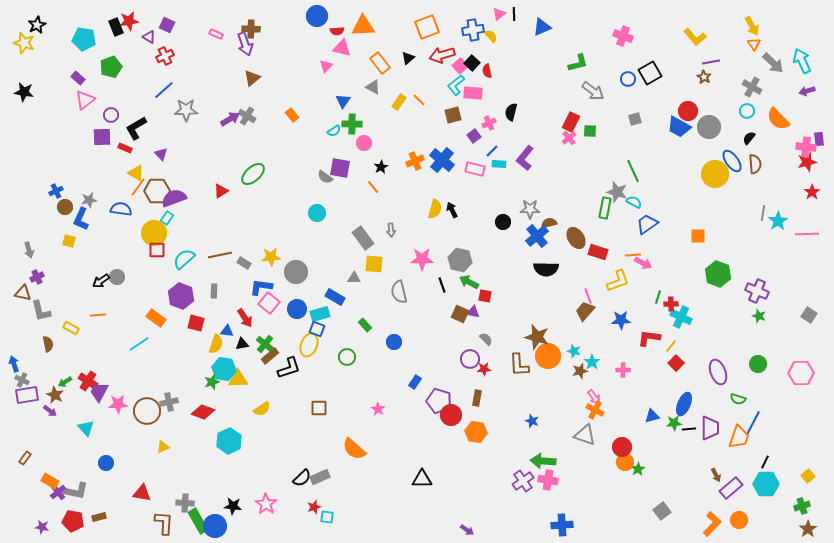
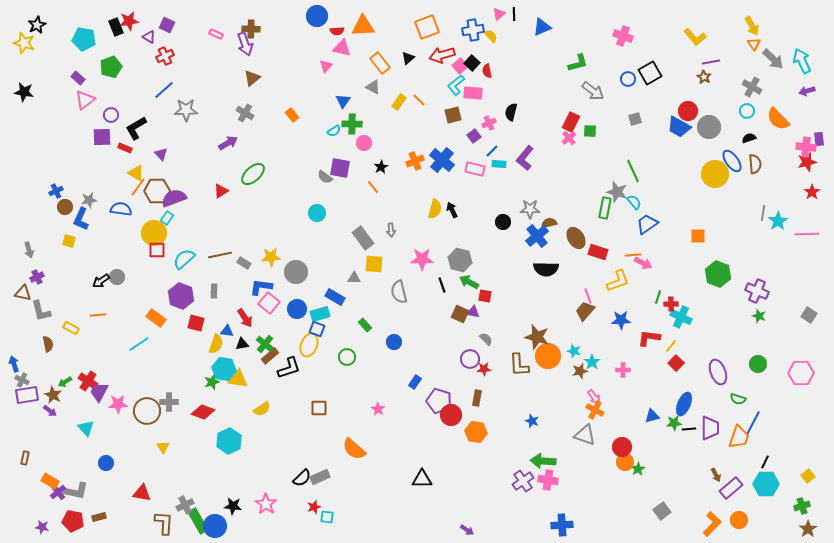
gray arrow at (773, 63): moved 4 px up
gray cross at (247, 116): moved 2 px left, 3 px up
purple arrow at (230, 119): moved 2 px left, 24 px down
black semicircle at (749, 138): rotated 32 degrees clockwise
cyan semicircle at (634, 202): rotated 21 degrees clockwise
yellow triangle at (238, 379): rotated 10 degrees clockwise
brown star at (55, 395): moved 2 px left
gray cross at (169, 402): rotated 12 degrees clockwise
yellow triangle at (163, 447): rotated 40 degrees counterclockwise
brown rectangle at (25, 458): rotated 24 degrees counterclockwise
gray cross at (185, 503): moved 2 px down; rotated 30 degrees counterclockwise
